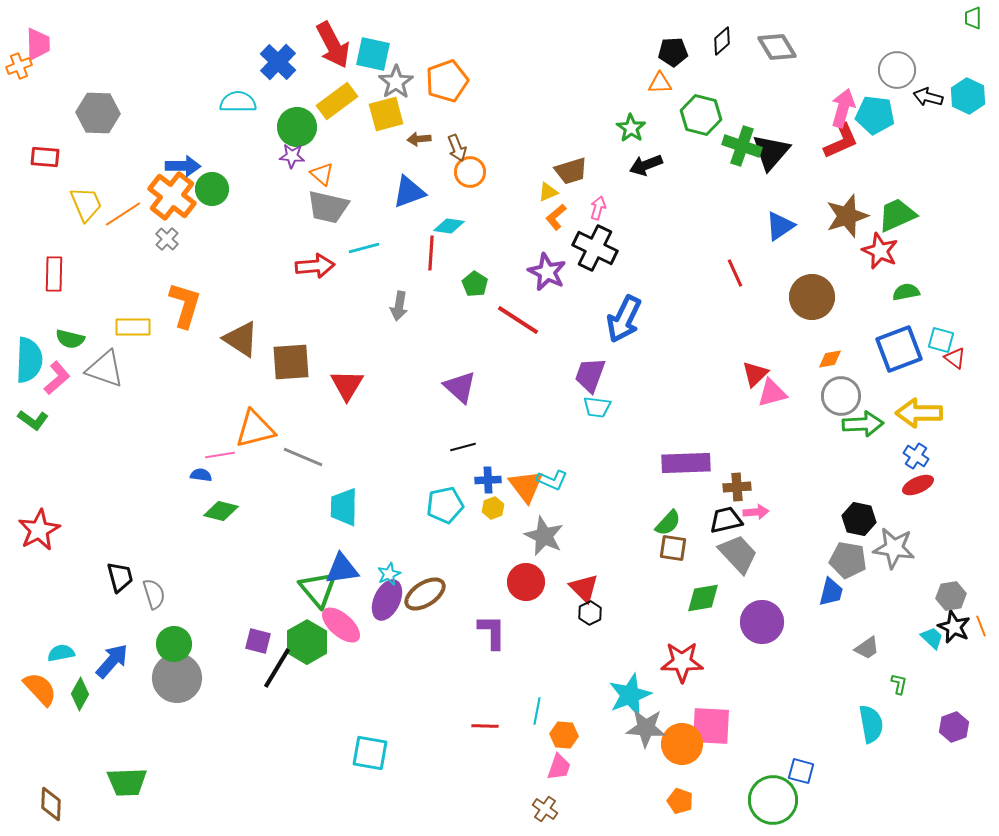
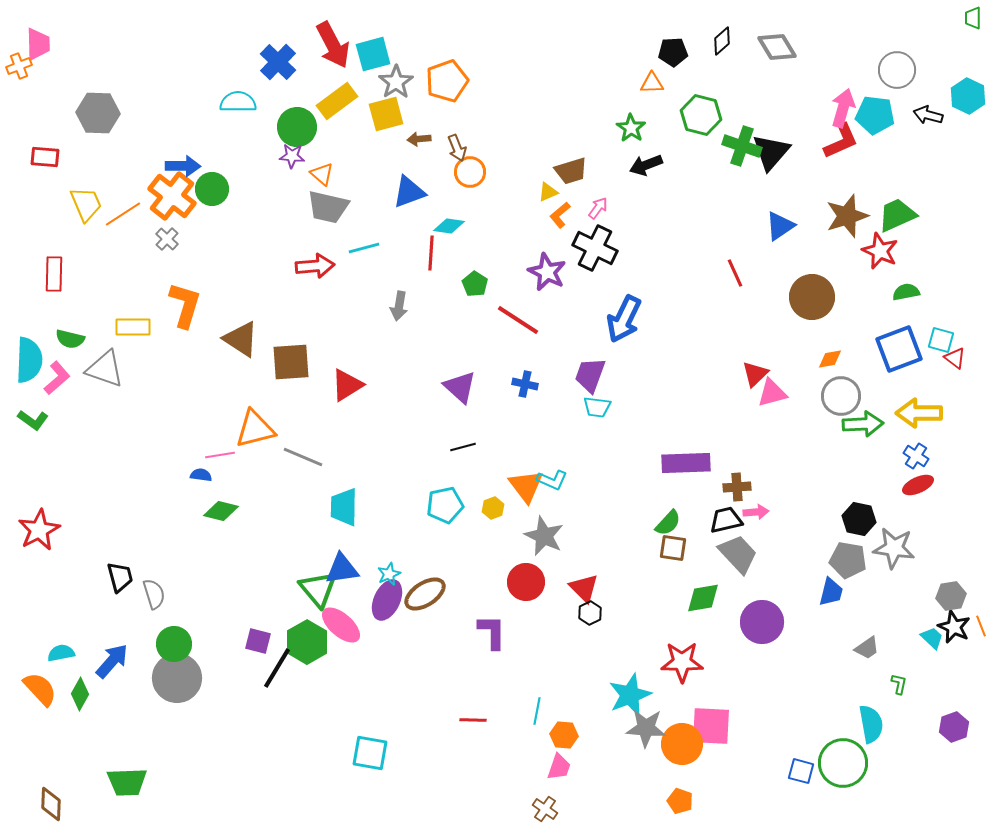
cyan square at (373, 54): rotated 27 degrees counterclockwise
orange triangle at (660, 83): moved 8 px left
black arrow at (928, 97): moved 18 px down
pink arrow at (598, 208): rotated 20 degrees clockwise
orange L-shape at (556, 217): moved 4 px right, 2 px up
red triangle at (347, 385): rotated 27 degrees clockwise
blue cross at (488, 480): moved 37 px right, 96 px up; rotated 15 degrees clockwise
red line at (485, 726): moved 12 px left, 6 px up
green circle at (773, 800): moved 70 px right, 37 px up
